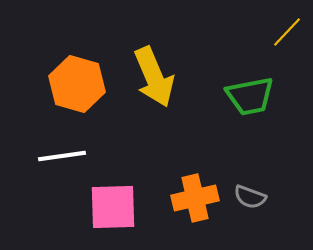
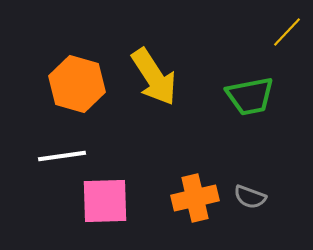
yellow arrow: rotated 10 degrees counterclockwise
pink square: moved 8 px left, 6 px up
